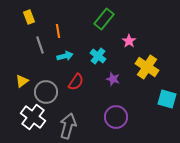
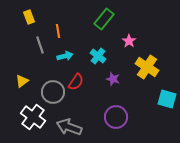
gray circle: moved 7 px right
gray arrow: moved 1 px right, 1 px down; rotated 85 degrees counterclockwise
